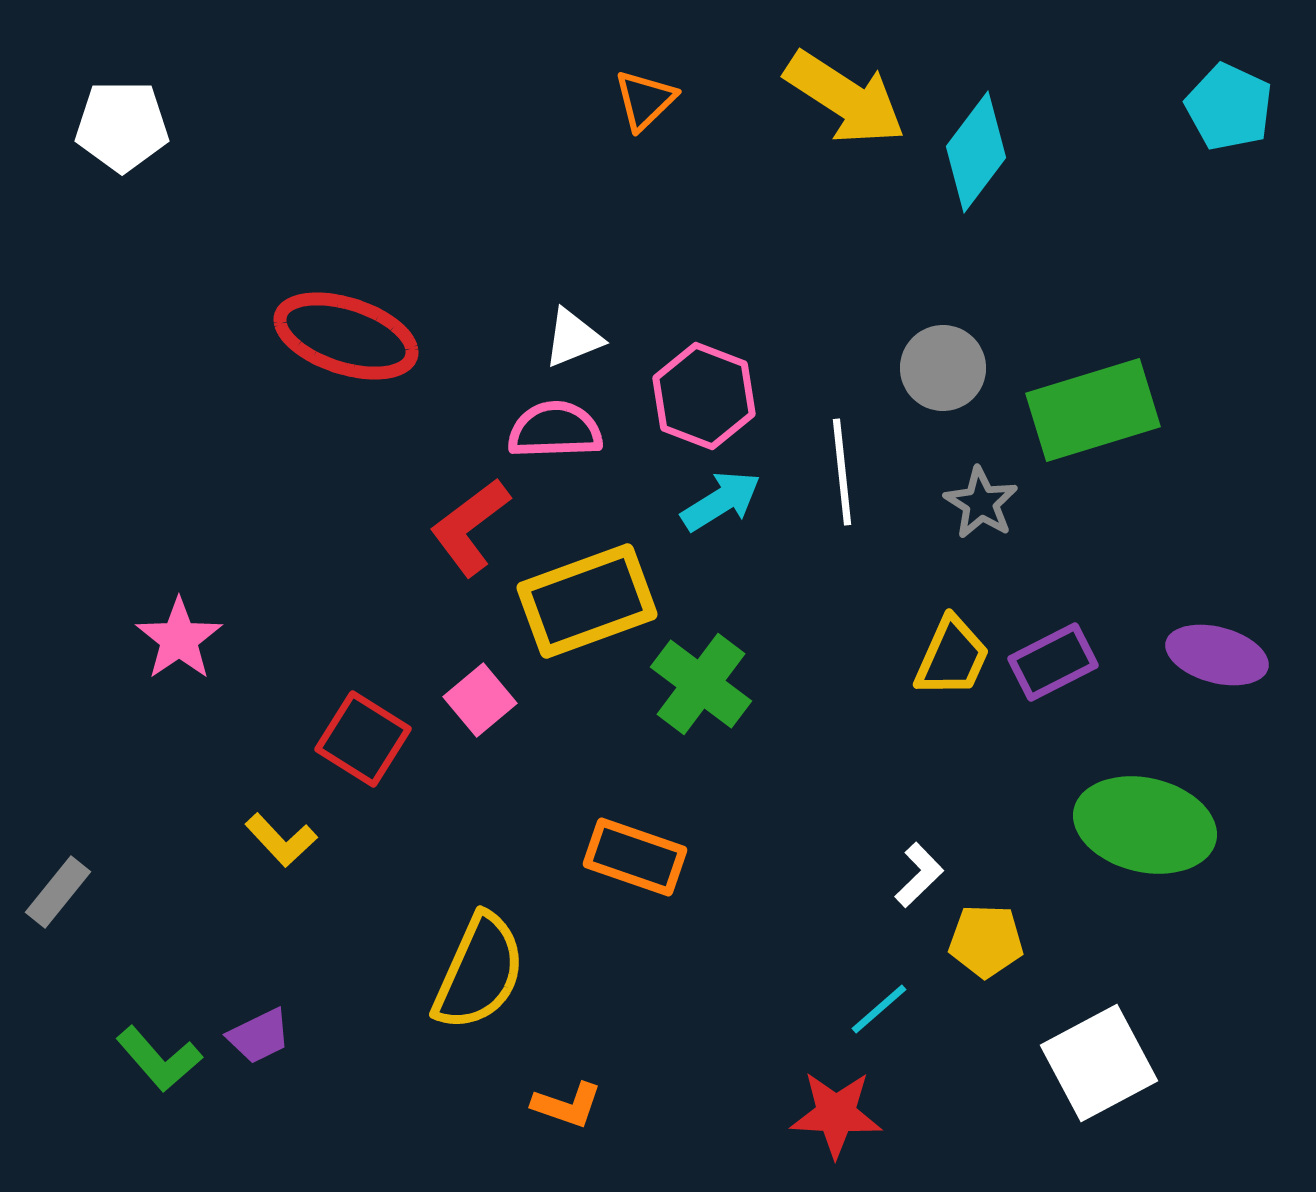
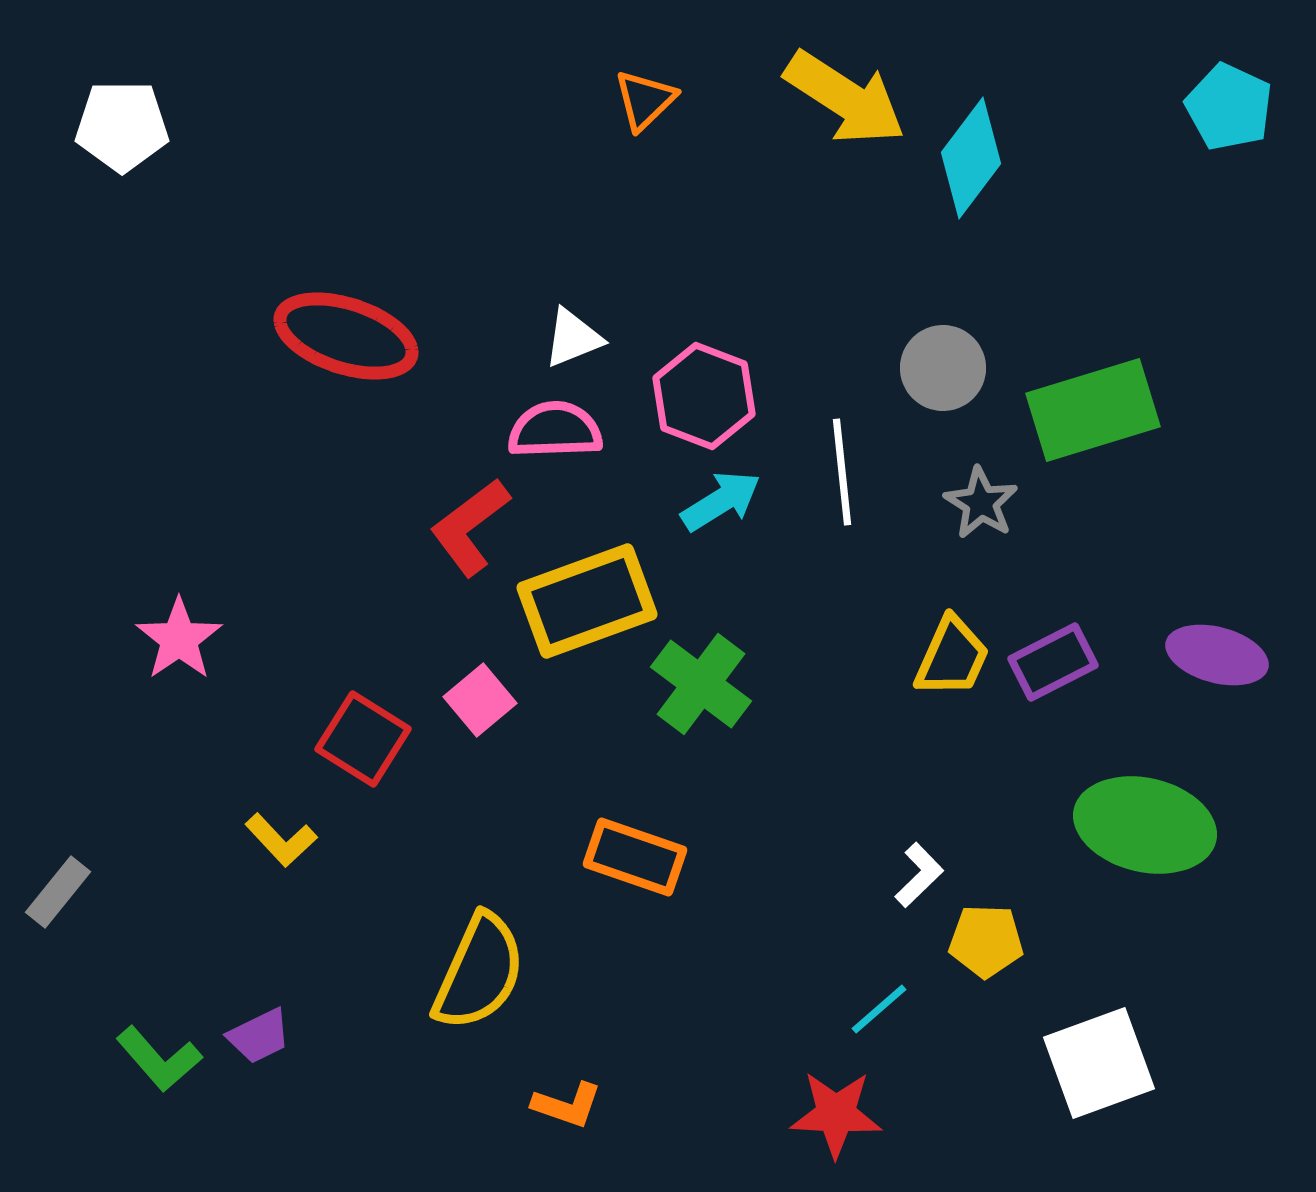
cyan diamond: moved 5 px left, 6 px down
white square: rotated 8 degrees clockwise
